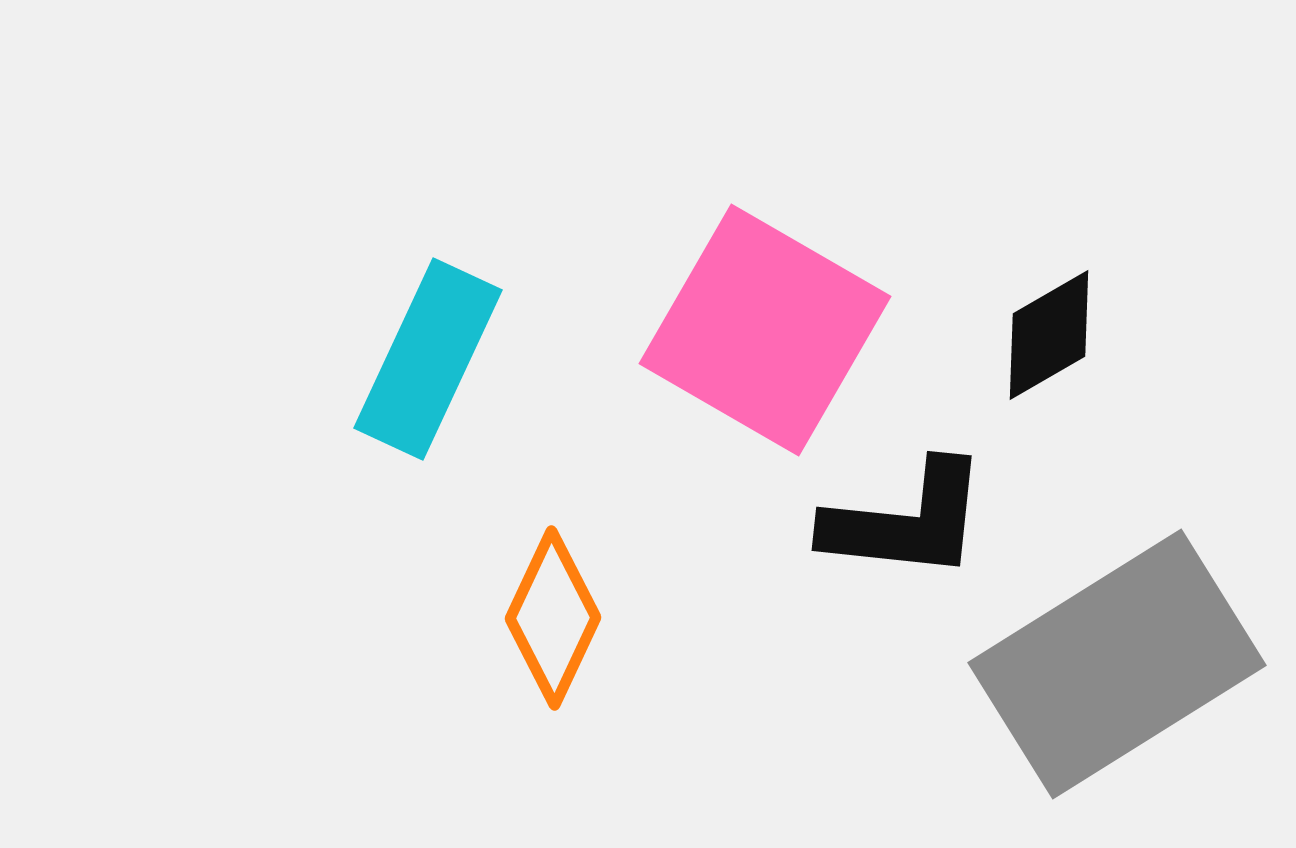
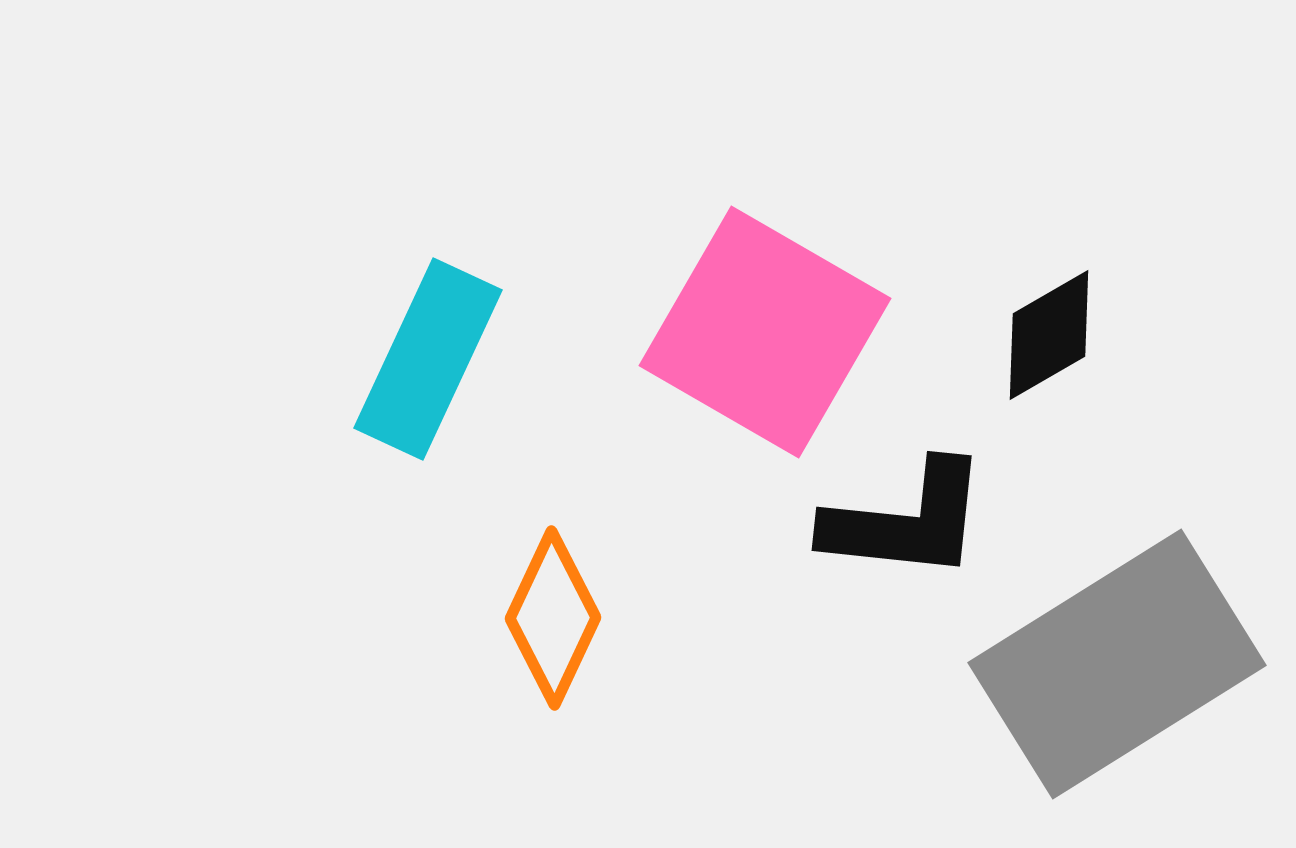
pink square: moved 2 px down
